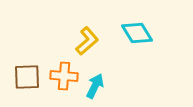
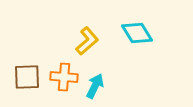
orange cross: moved 1 px down
